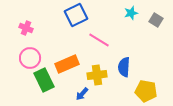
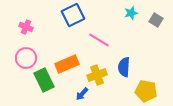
blue square: moved 3 px left
pink cross: moved 1 px up
pink circle: moved 4 px left
yellow cross: rotated 12 degrees counterclockwise
